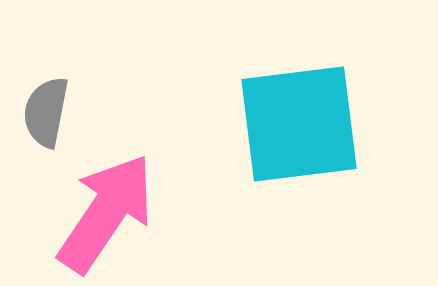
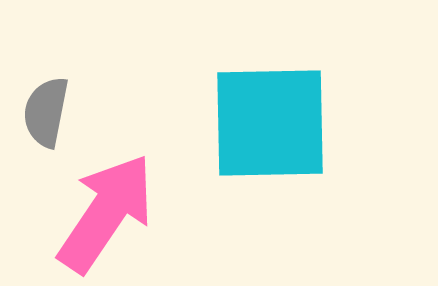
cyan square: moved 29 px left, 1 px up; rotated 6 degrees clockwise
